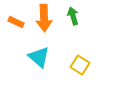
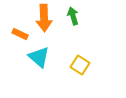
orange rectangle: moved 4 px right, 12 px down
